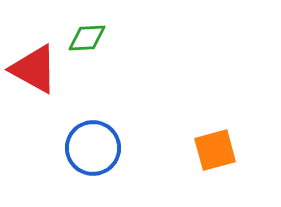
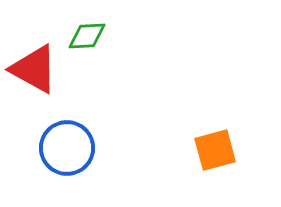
green diamond: moved 2 px up
blue circle: moved 26 px left
